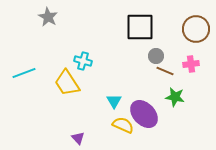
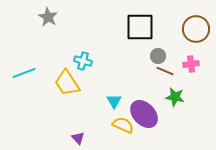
gray circle: moved 2 px right
